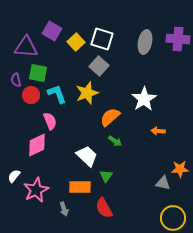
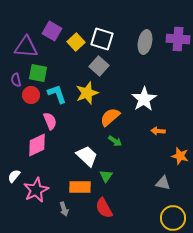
orange star: moved 13 px up; rotated 18 degrees clockwise
